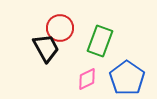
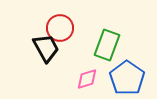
green rectangle: moved 7 px right, 4 px down
pink diamond: rotated 10 degrees clockwise
